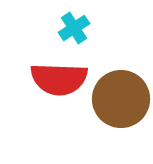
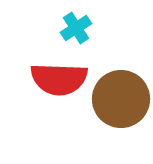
cyan cross: moved 2 px right
